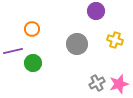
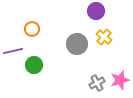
yellow cross: moved 11 px left, 3 px up; rotated 21 degrees clockwise
green circle: moved 1 px right, 2 px down
pink star: moved 1 px right, 4 px up
